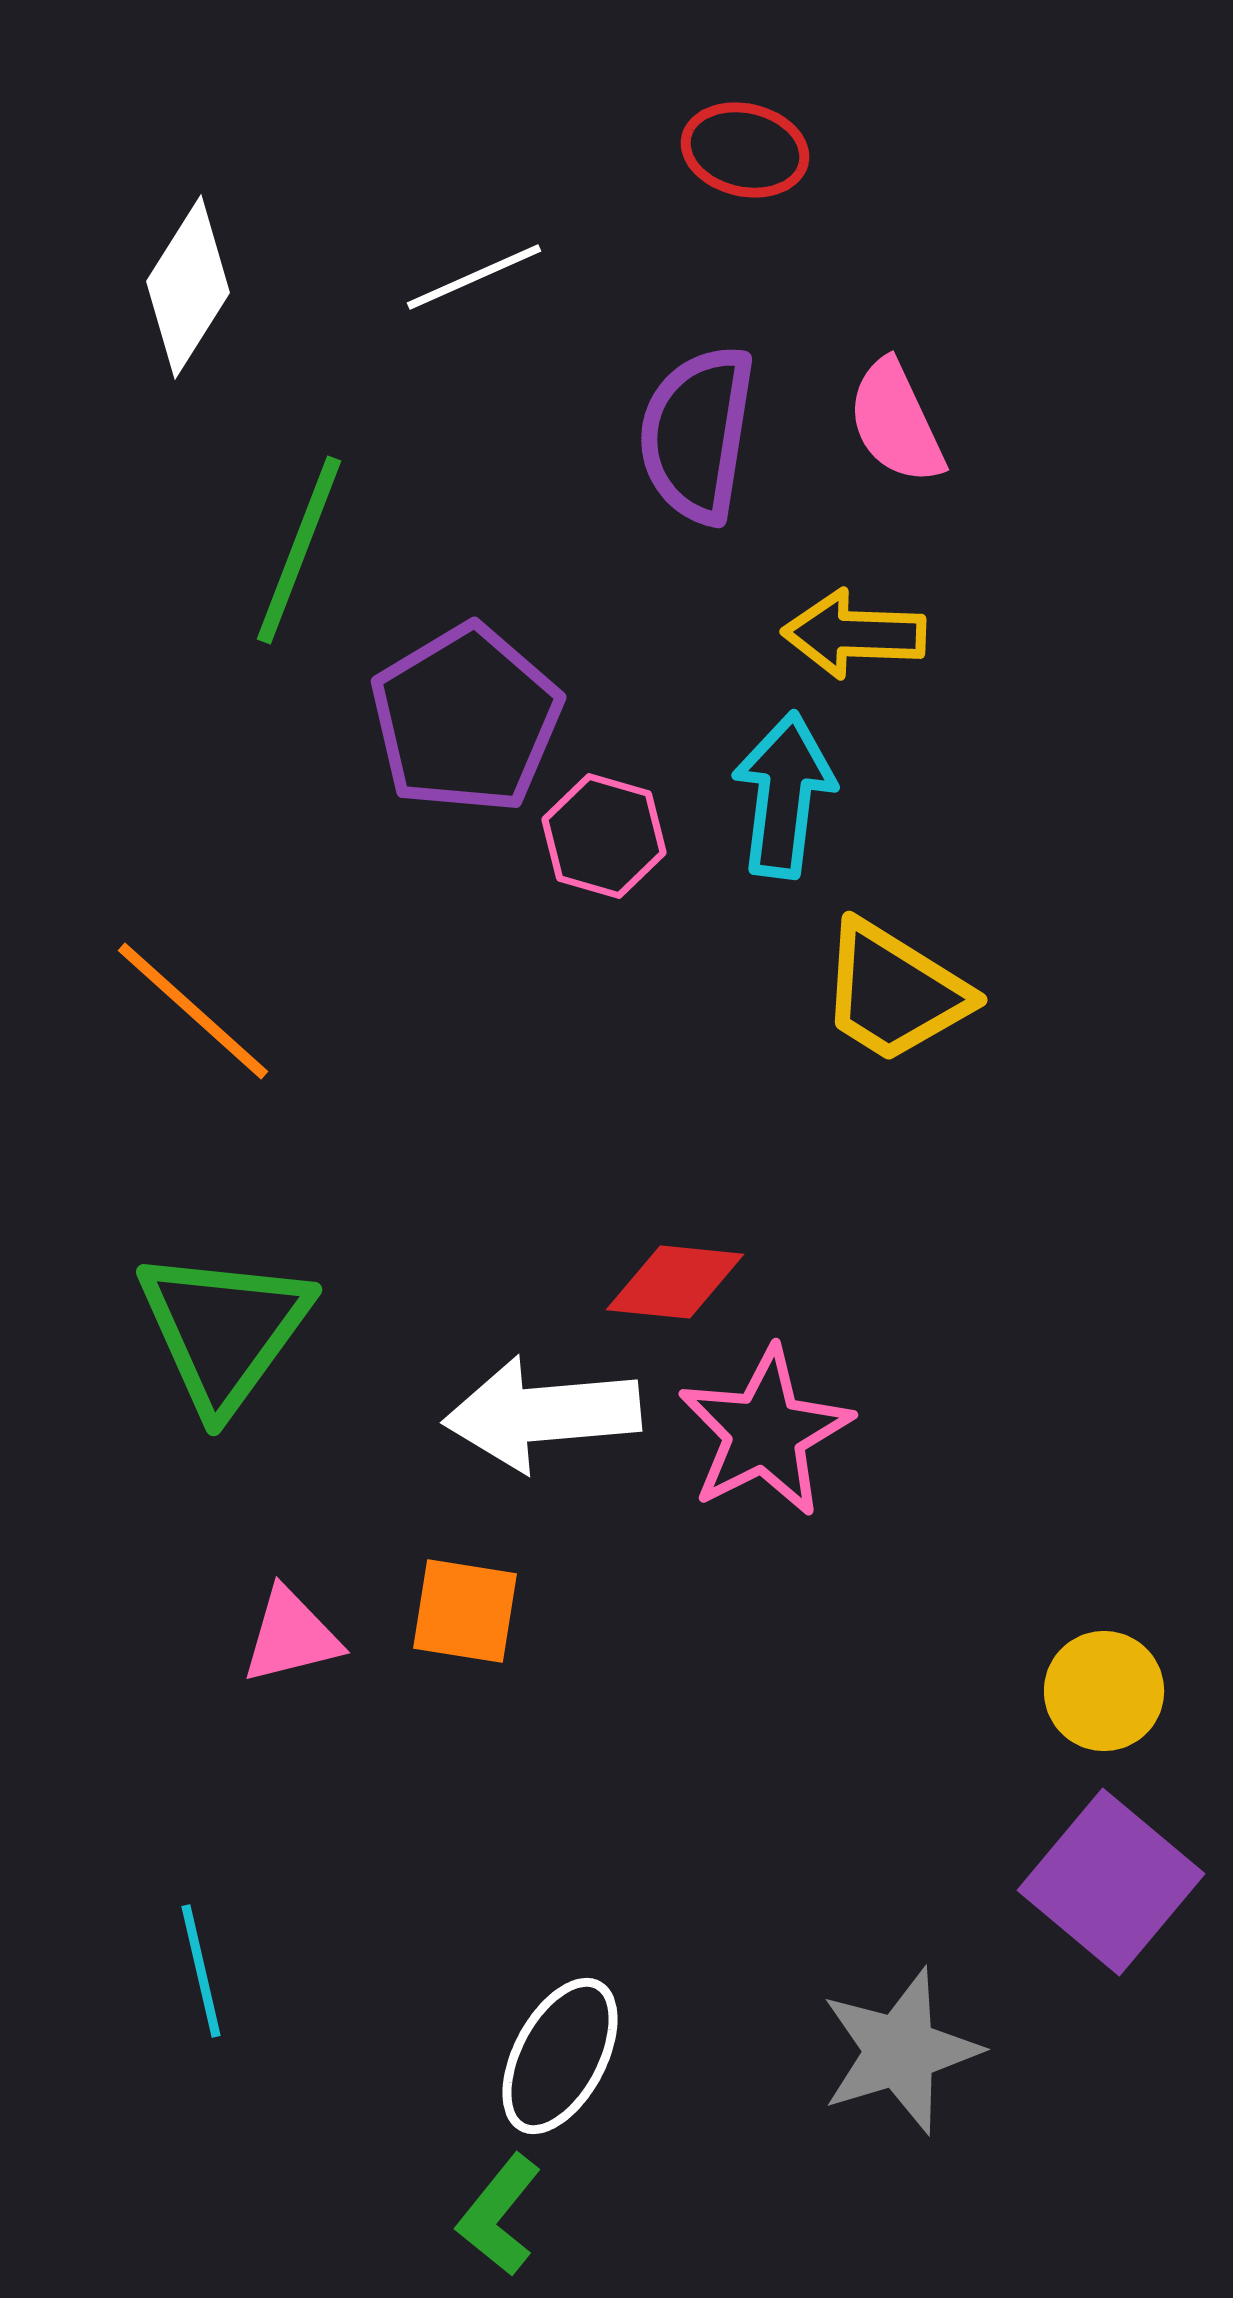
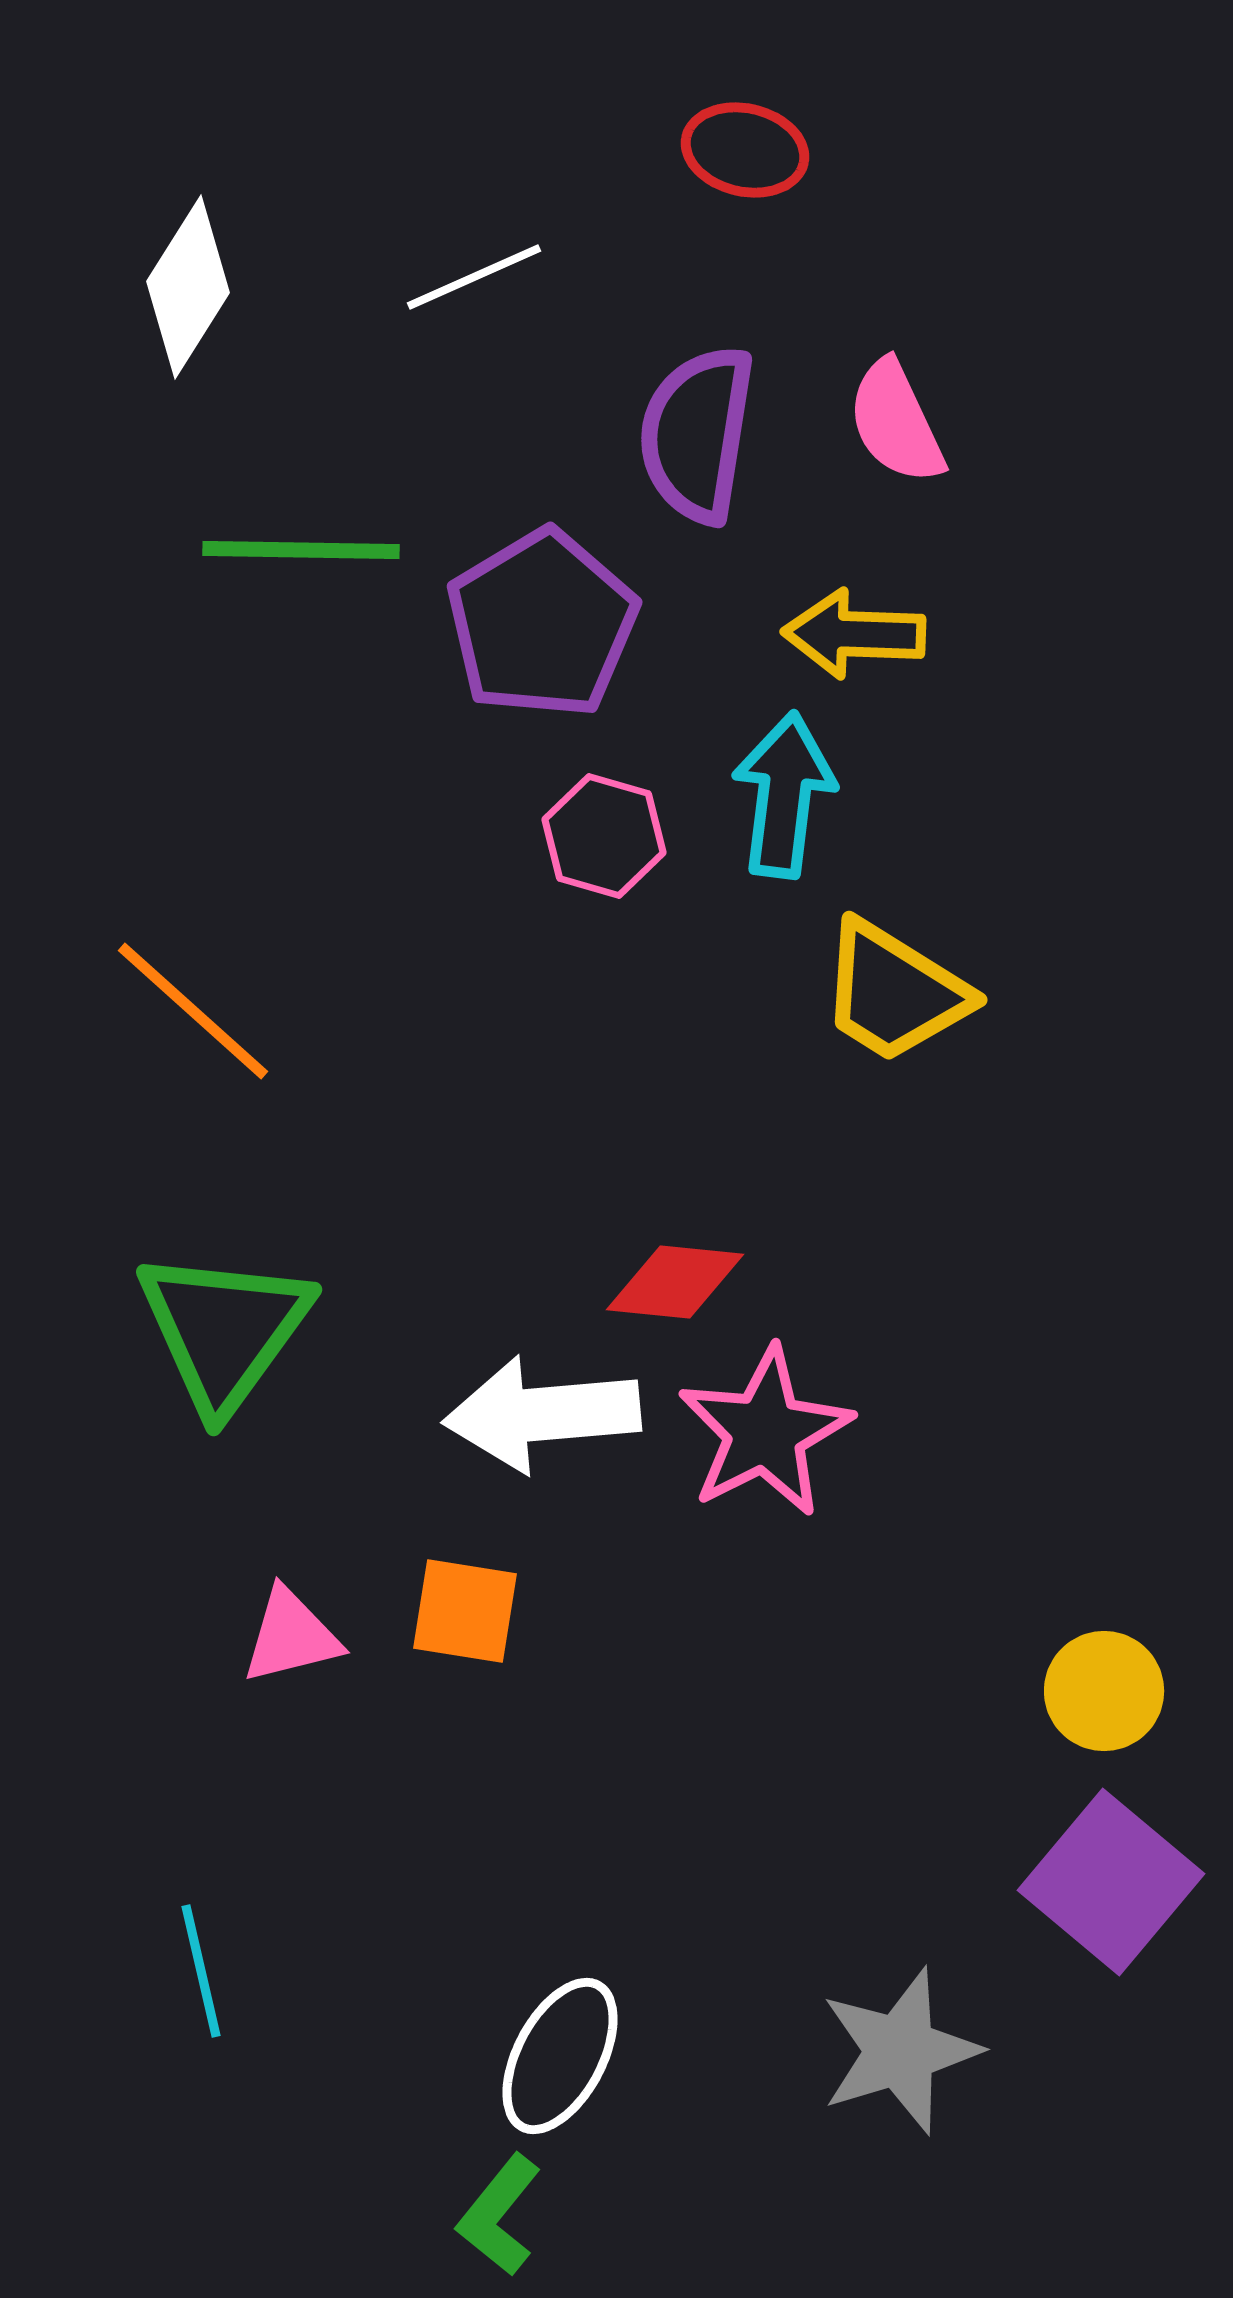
green line: moved 2 px right; rotated 70 degrees clockwise
purple pentagon: moved 76 px right, 95 px up
